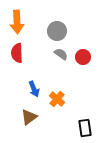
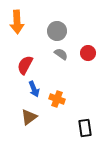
red semicircle: moved 8 px right, 12 px down; rotated 30 degrees clockwise
red circle: moved 5 px right, 4 px up
orange cross: rotated 21 degrees counterclockwise
